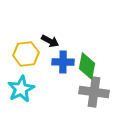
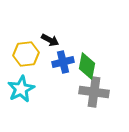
black arrow: moved 1 px up
blue cross: rotated 15 degrees counterclockwise
